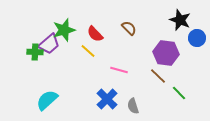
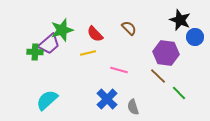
green star: moved 2 px left
blue circle: moved 2 px left, 1 px up
yellow line: moved 2 px down; rotated 56 degrees counterclockwise
gray semicircle: moved 1 px down
